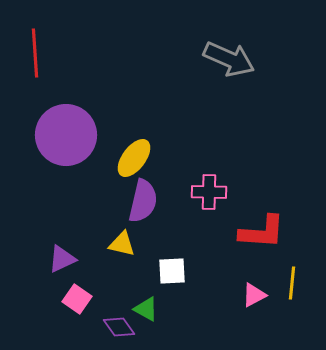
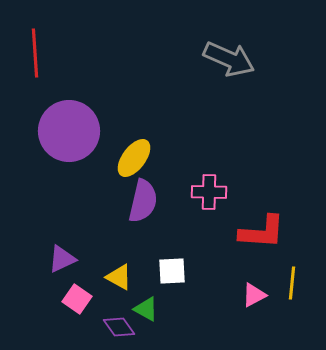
purple circle: moved 3 px right, 4 px up
yellow triangle: moved 3 px left, 33 px down; rotated 16 degrees clockwise
